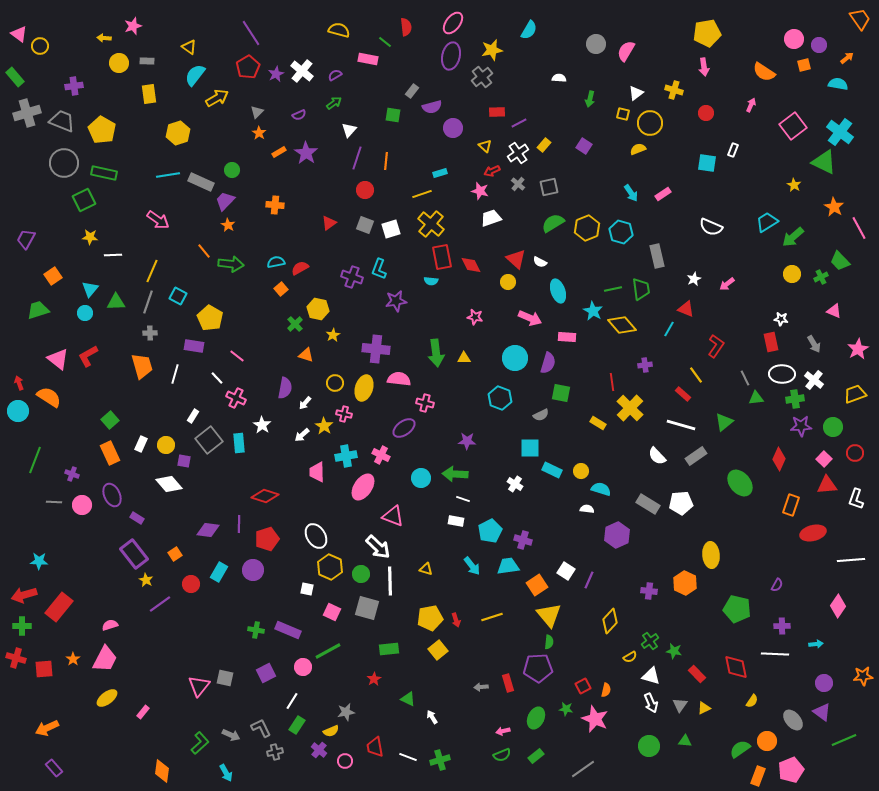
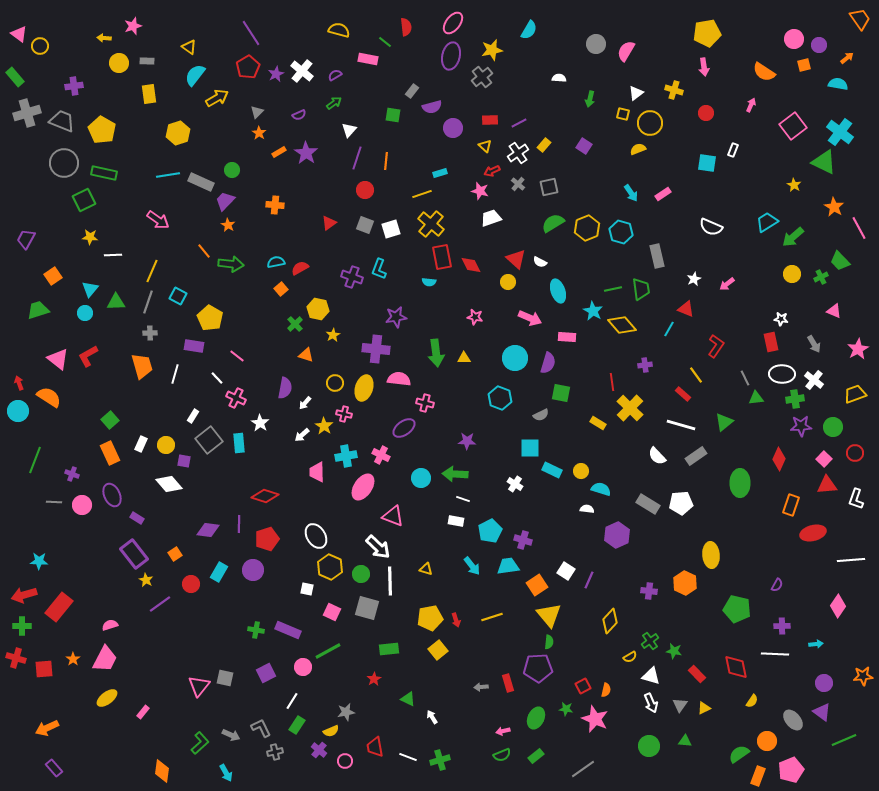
red rectangle at (497, 112): moved 7 px left, 8 px down
cyan semicircle at (431, 281): moved 2 px left, 1 px down
purple star at (396, 301): moved 16 px down
white star at (262, 425): moved 2 px left, 2 px up
green ellipse at (740, 483): rotated 40 degrees clockwise
green semicircle at (740, 749): moved 1 px left, 5 px down
